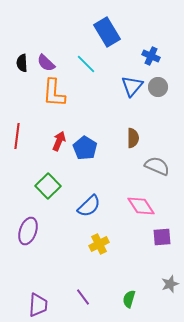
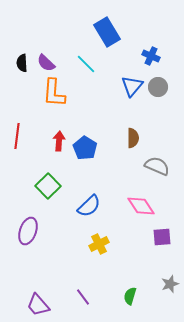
red arrow: rotated 18 degrees counterclockwise
green semicircle: moved 1 px right, 3 px up
purple trapezoid: rotated 135 degrees clockwise
